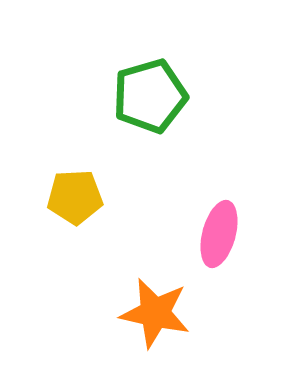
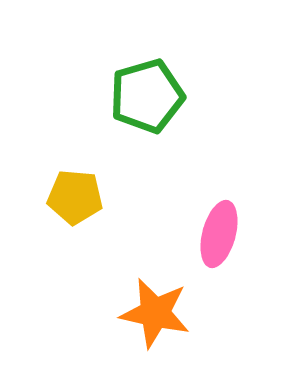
green pentagon: moved 3 px left
yellow pentagon: rotated 8 degrees clockwise
